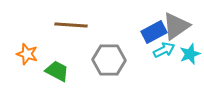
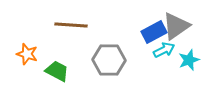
cyan star: moved 1 px left, 6 px down
